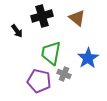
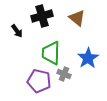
green trapezoid: rotated 10 degrees counterclockwise
